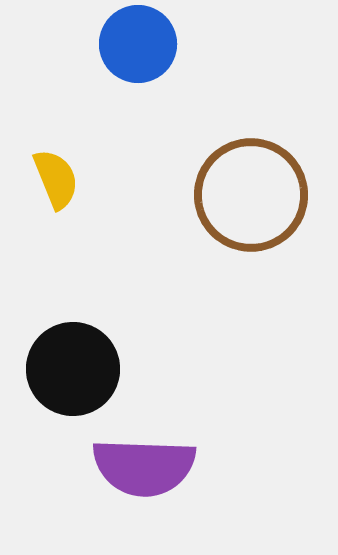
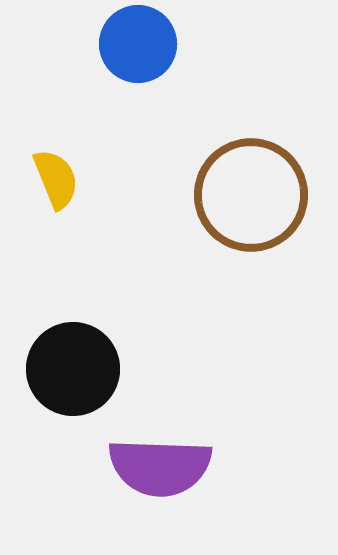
purple semicircle: moved 16 px right
